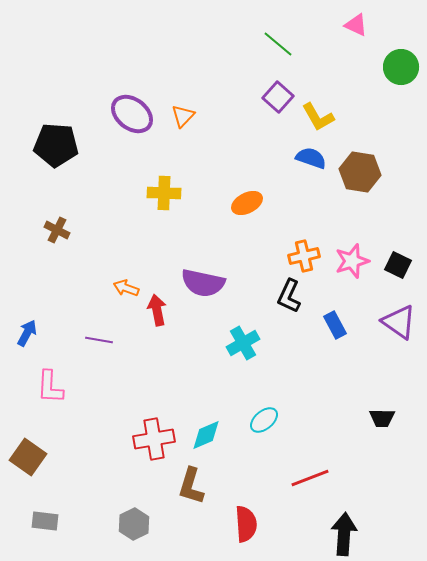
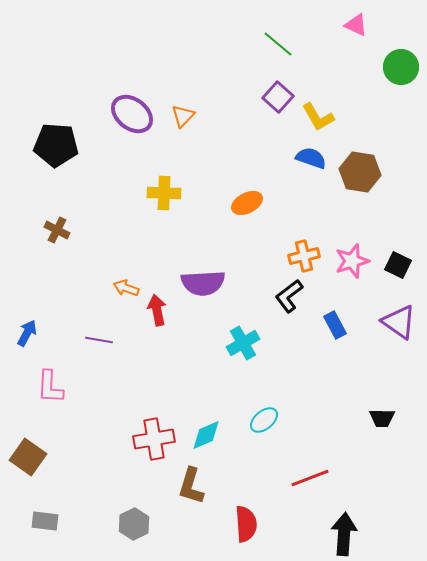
purple semicircle: rotated 15 degrees counterclockwise
black L-shape: rotated 28 degrees clockwise
